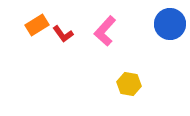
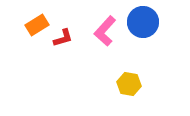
blue circle: moved 27 px left, 2 px up
red L-shape: moved 4 px down; rotated 70 degrees counterclockwise
